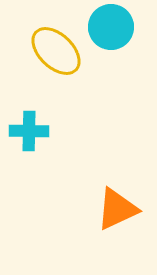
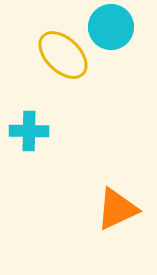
yellow ellipse: moved 7 px right, 4 px down
